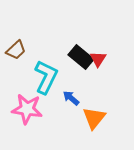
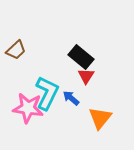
red triangle: moved 12 px left, 17 px down
cyan L-shape: moved 1 px right, 16 px down
pink star: moved 1 px right, 1 px up
orange triangle: moved 6 px right
